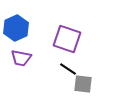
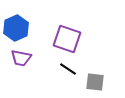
gray square: moved 12 px right, 2 px up
